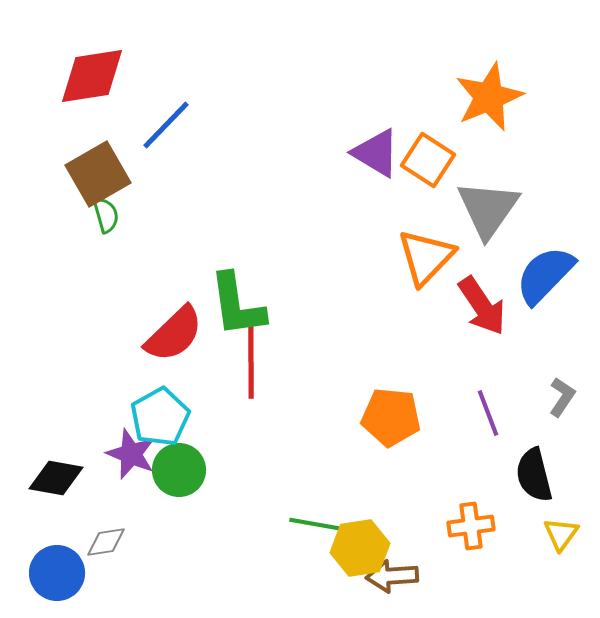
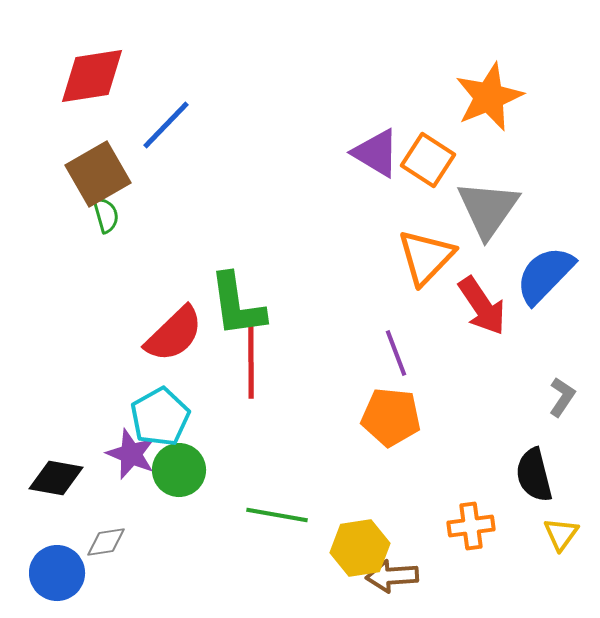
purple line: moved 92 px left, 60 px up
green line: moved 43 px left, 10 px up
